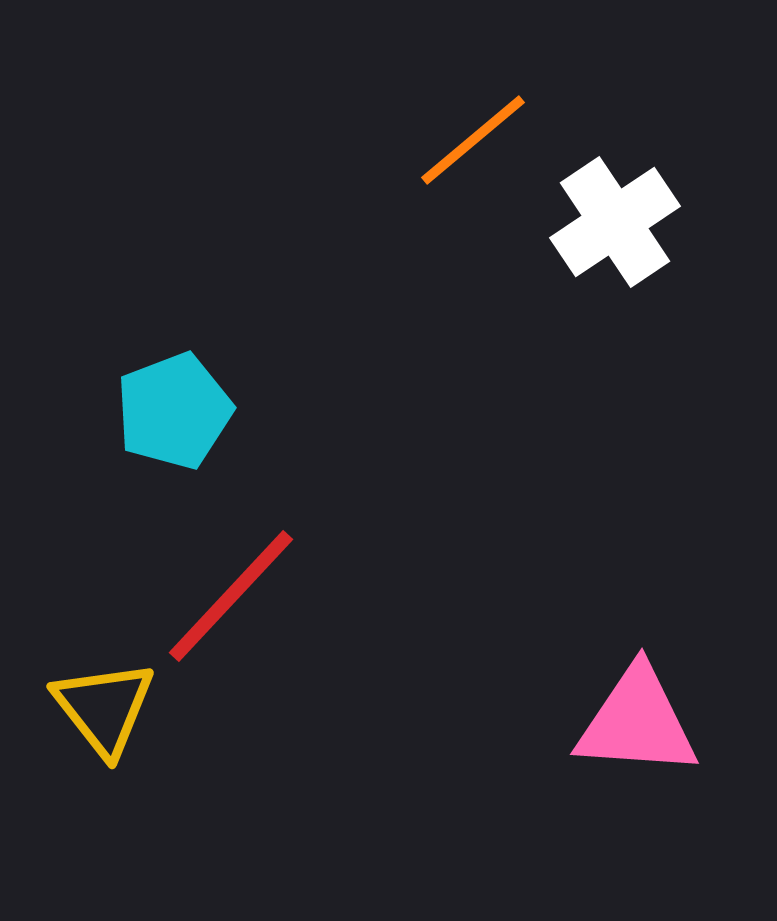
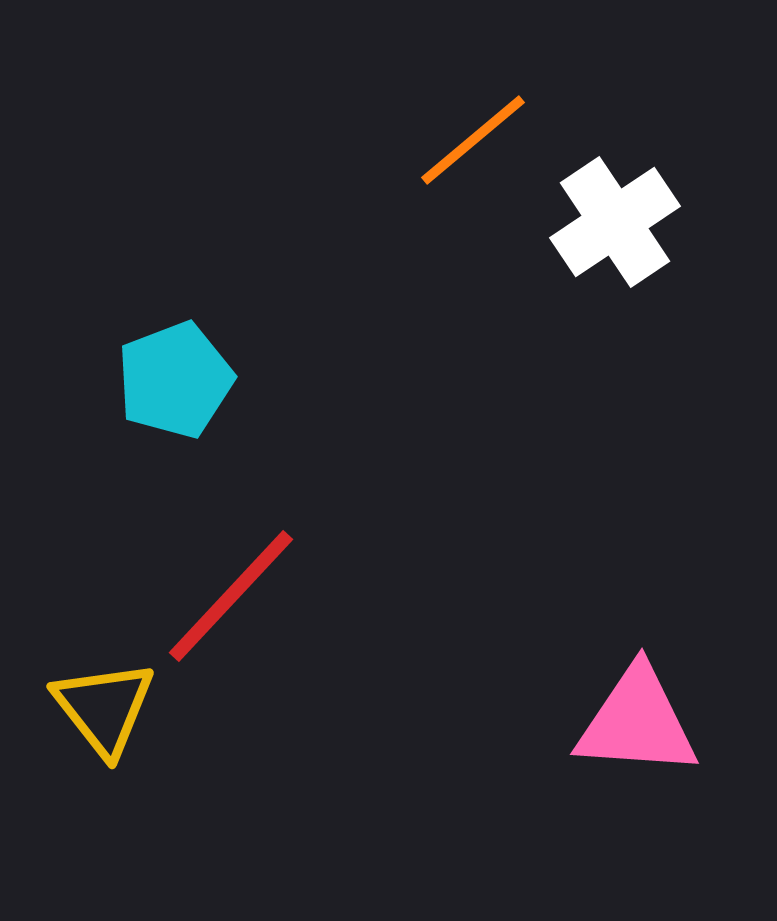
cyan pentagon: moved 1 px right, 31 px up
